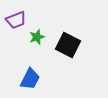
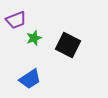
green star: moved 3 px left, 1 px down
blue trapezoid: rotated 30 degrees clockwise
